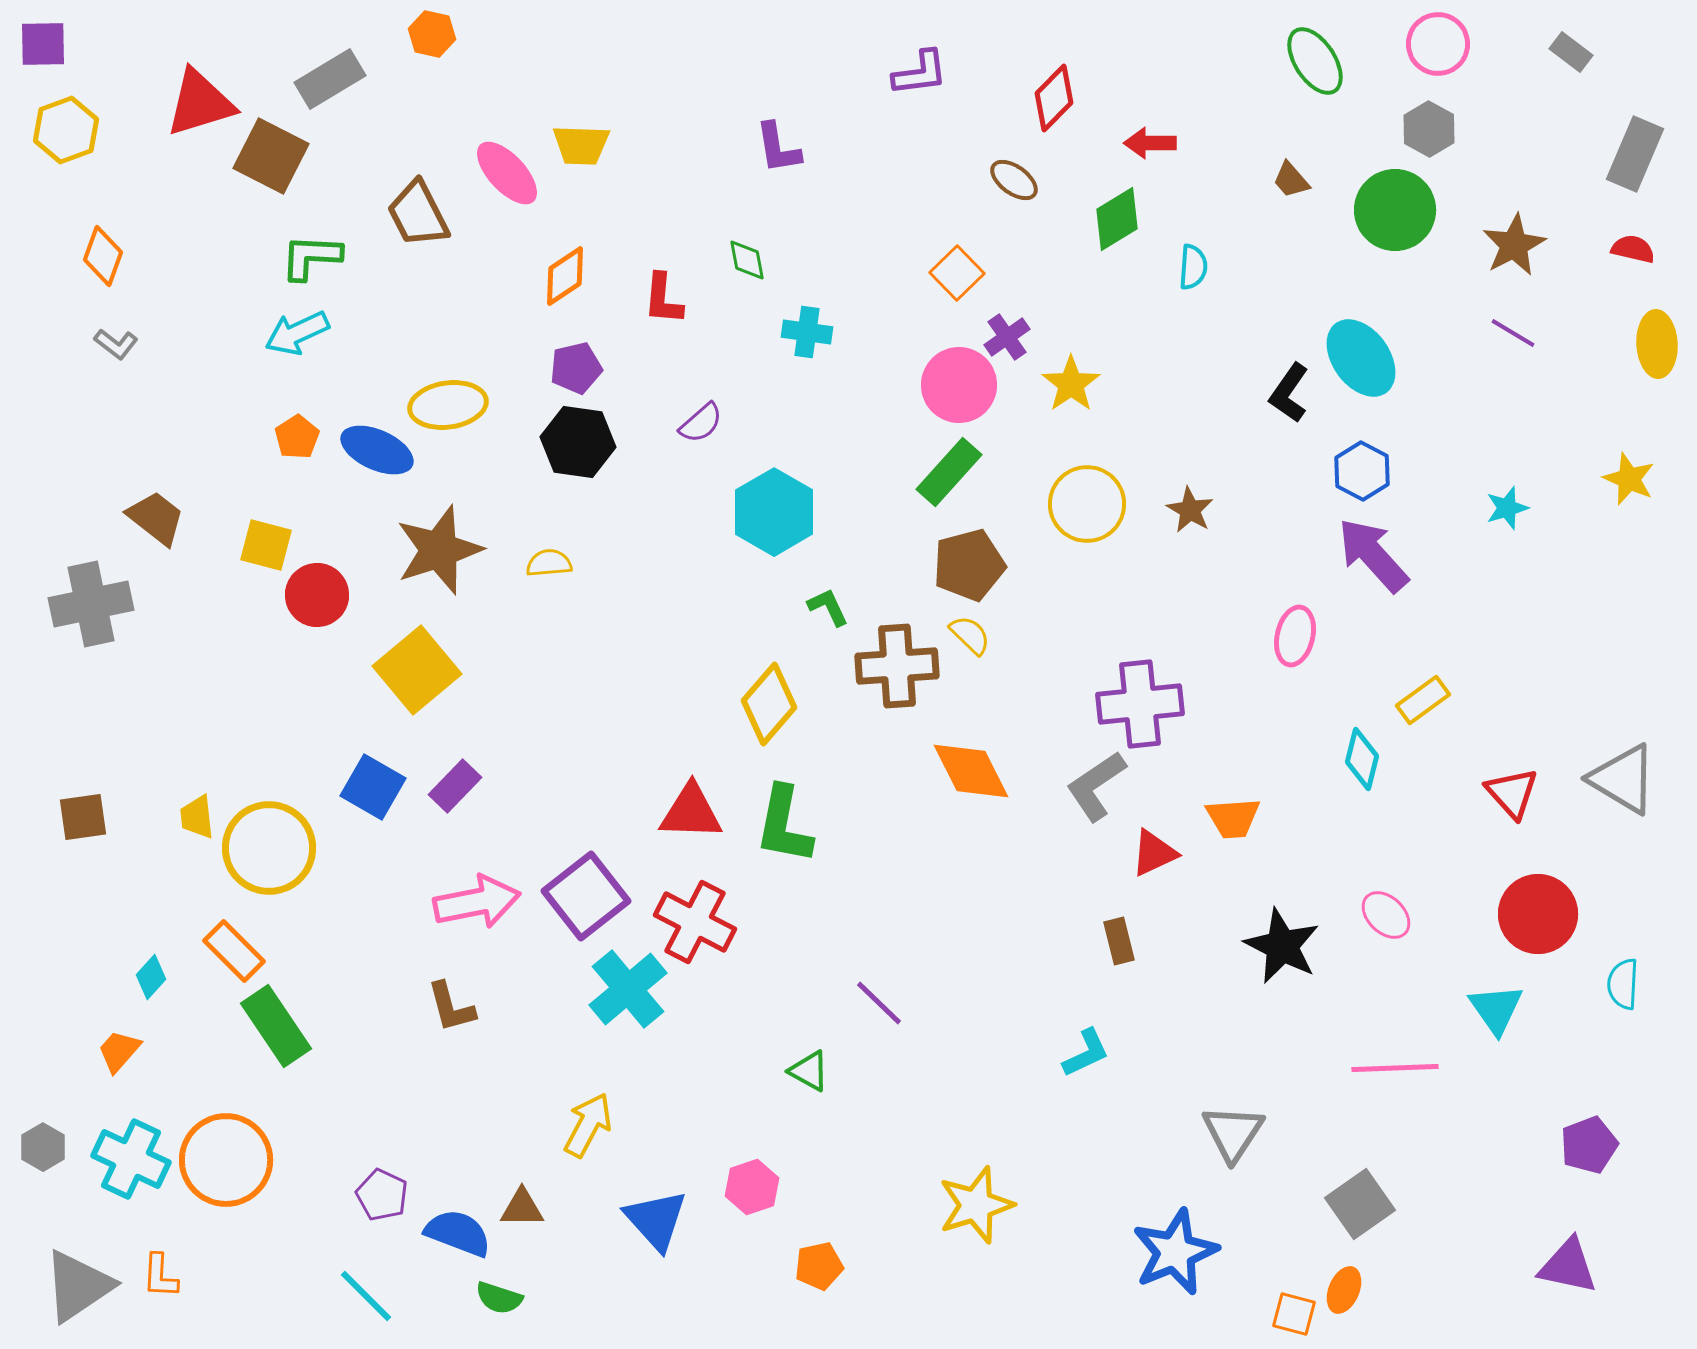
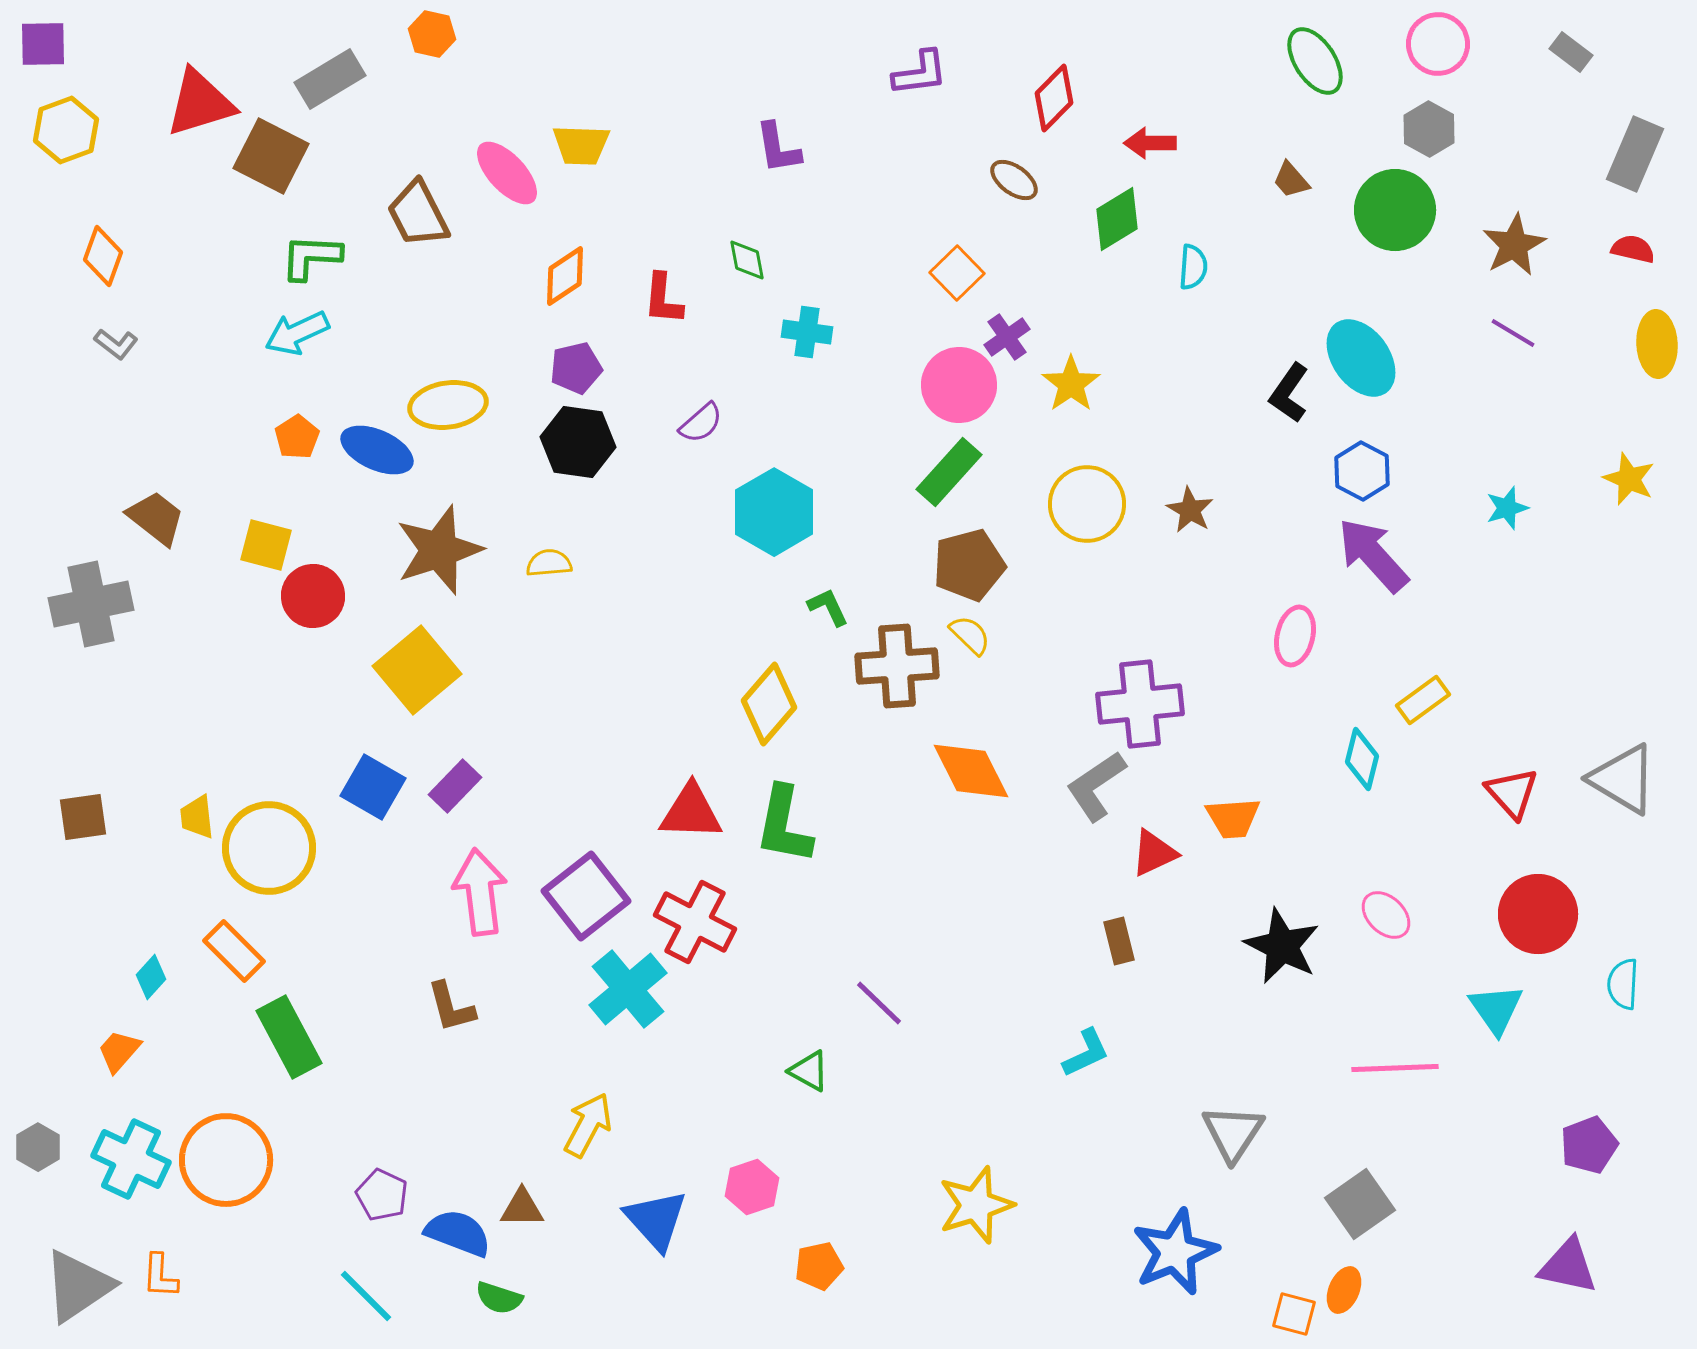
red circle at (317, 595): moved 4 px left, 1 px down
pink arrow at (477, 902): moved 3 px right, 10 px up; rotated 86 degrees counterclockwise
green rectangle at (276, 1026): moved 13 px right, 11 px down; rotated 6 degrees clockwise
gray hexagon at (43, 1147): moved 5 px left
